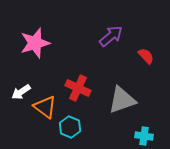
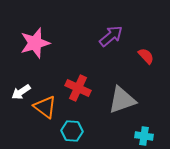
cyan hexagon: moved 2 px right, 4 px down; rotated 20 degrees counterclockwise
